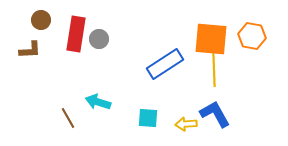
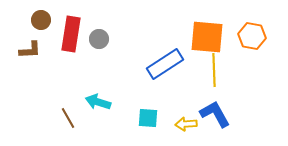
red rectangle: moved 5 px left
orange square: moved 4 px left, 2 px up
